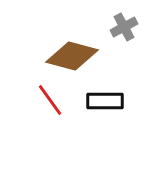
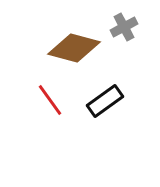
brown diamond: moved 2 px right, 8 px up
black rectangle: rotated 36 degrees counterclockwise
